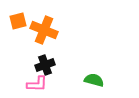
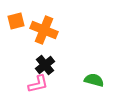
orange square: moved 2 px left
black cross: rotated 18 degrees counterclockwise
pink L-shape: moved 1 px right; rotated 15 degrees counterclockwise
